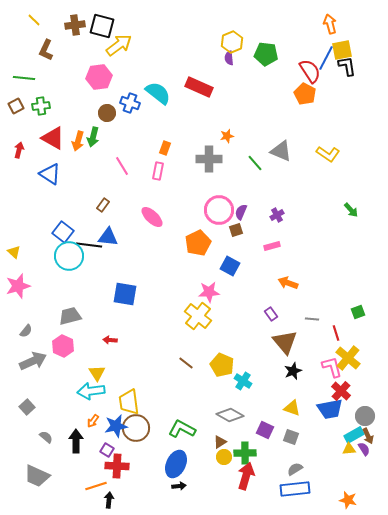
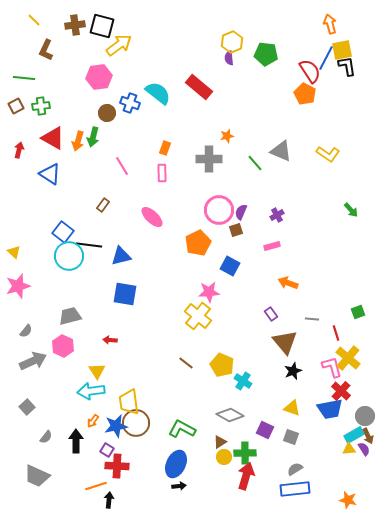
red rectangle at (199, 87): rotated 16 degrees clockwise
pink rectangle at (158, 171): moved 4 px right, 2 px down; rotated 12 degrees counterclockwise
blue triangle at (108, 237): moved 13 px right, 19 px down; rotated 20 degrees counterclockwise
yellow triangle at (97, 373): moved 2 px up
brown circle at (136, 428): moved 5 px up
gray semicircle at (46, 437): rotated 88 degrees clockwise
